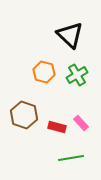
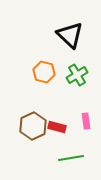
brown hexagon: moved 9 px right, 11 px down; rotated 16 degrees clockwise
pink rectangle: moved 5 px right, 2 px up; rotated 35 degrees clockwise
